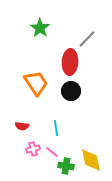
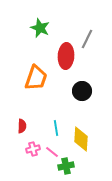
green star: rotated 12 degrees counterclockwise
gray line: rotated 18 degrees counterclockwise
red ellipse: moved 4 px left, 6 px up
orange trapezoid: moved 5 px up; rotated 52 degrees clockwise
black circle: moved 11 px right
red semicircle: rotated 96 degrees counterclockwise
yellow diamond: moved 10 px left, 21 px up; rotated 15 degrees clockwise
green cross: rotated 21 degrees counterclockwise
